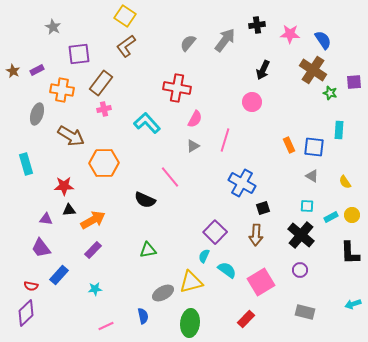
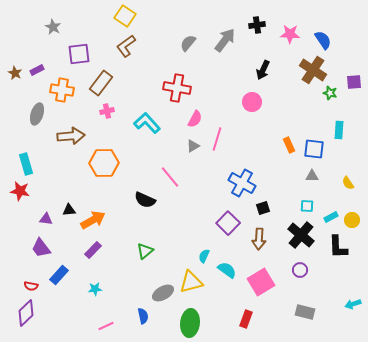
brown star at (13, 71): moved 2 px right, 2 px down
pink cross at (104, 109): moved 3 px right, 2 px down
brown arrow at (71, 136): rotated 36 degrees counterclockwise
pink line at (225, 140): moved 8 px left, 1 px up
blue square at (314, 147): moved 2 px down
gray triangle at (312, 176): rotated 32 degrees counterclockwise
yellow semicircle at (345, 182): moved 3 px right, 1 px down
red star at (64, 186): moved 44 px left, 5 px down; rotated 12 degrees clockwise
yellow circle at (352, 215): moved 5 px down
purple square at (215, 232): moved 13 px right, 9 px up
brown arrow at (256, 235): moved 3 px right, 4 px down
green triangle at (148, 250): moved 3 px left, 1 px down; rotated 30 degrees counterclockwise
black L-shape at (350, 253): moved 12 px left, 6 px up
red rectangle at (246, 319): rotated 24 degrees counterclockwise
